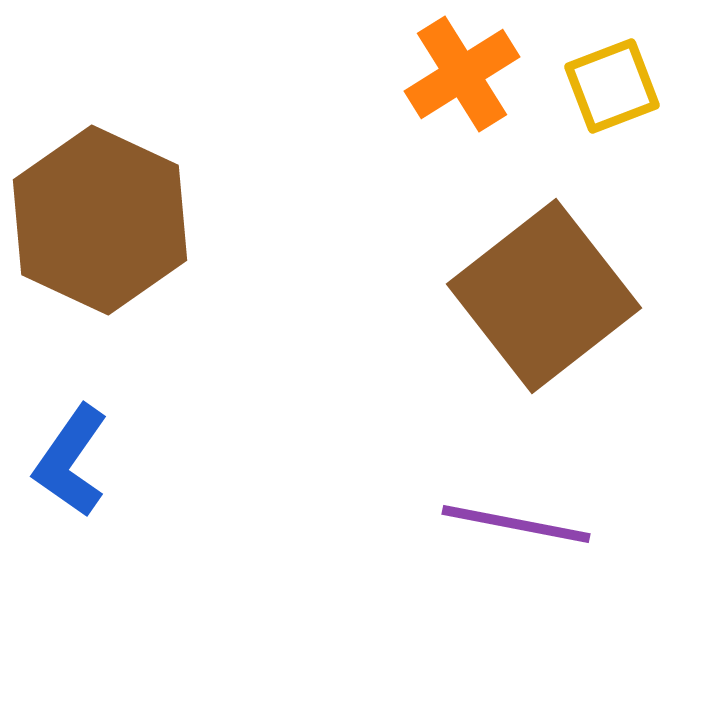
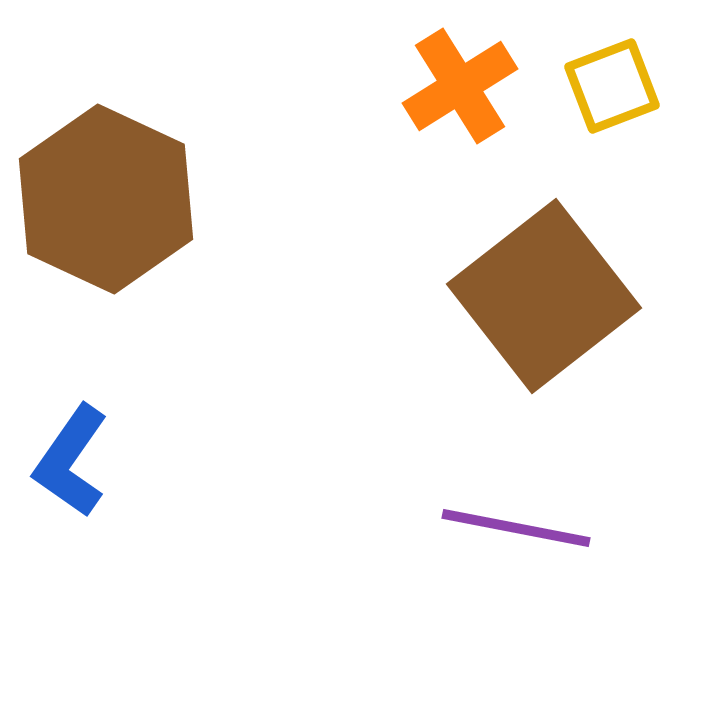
orange cross: moved 2 px left, 12 px down
brown hexagon: moved 6 px right, 21 px up
purple line: moved 4 px down
